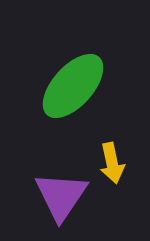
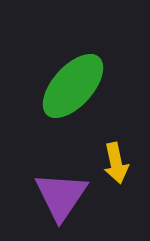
yellow arrow: moved 4 px right
